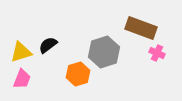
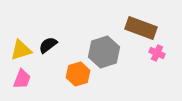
yellow triangle: moved 2 px up
